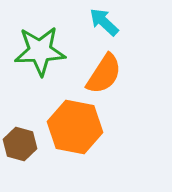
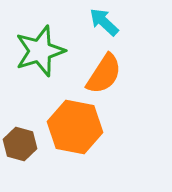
green star: rotated 15 degrees counterclockwise
